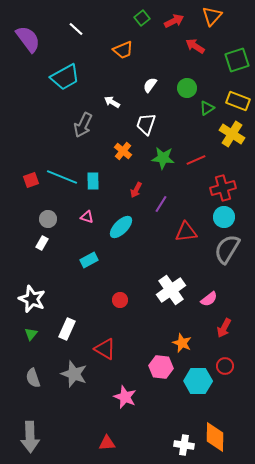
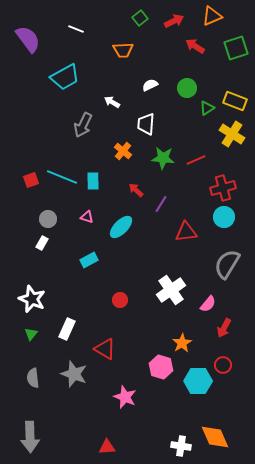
orange triangle at (212, 16): rotated 25 degrees clockwise
green square at (142, 18): moved 2 px left
white line at (76, 29): rotated 21 degrees counterclockwise
orange trapezoid at (123, 50): rotated 20 degrees clockwise
green square at (237, 60): moved 1 px left, 12 px up
white semicircle at (150, 85): rotated 28 degrees clockwise
yellow rectangle at (238, 101): moved 3 px left
white trapezoid at (146, 124): rotated 15 degrees counterclockwise
red arrow at (136, 190): rotated 105 degrees clockwise
gray semicircle at (227, 249): moved 15 px down
pink semicircle at (209, 299): moved 1 px left, 5 px down; rotated 12 degrees counterclockwise
orange star at (182, 343): rotated 18 degrees clockwise
red circle at (225, 366): moved 2 px left, 1 px up
pink hexagon at (161, 367): rotated 10 degrees clockwise
gray semicircle at (33, 378): rotated 12 degrees clockwise
orange diamond at (215, 437): rotated 24 degrees counterclockwise
red triangle at (107, 443): moved 4 px down
white cross at (184, 445): moved 3 px left, 1 px down
